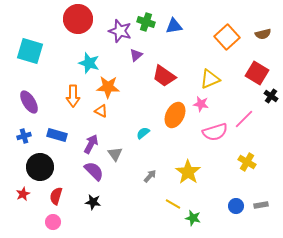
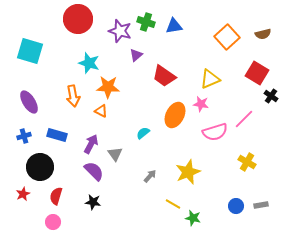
orange arrow: rotated 10 degrees counterclockwise
yellow star: rotated 15 degrees clockwise
